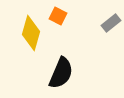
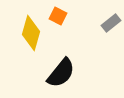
black semicircle: rotated 16 degrees clockwise
